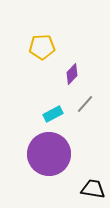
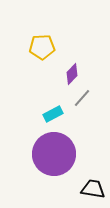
gray line: moved 3 px left, 6 px up
purple circle: moved 5 px right
